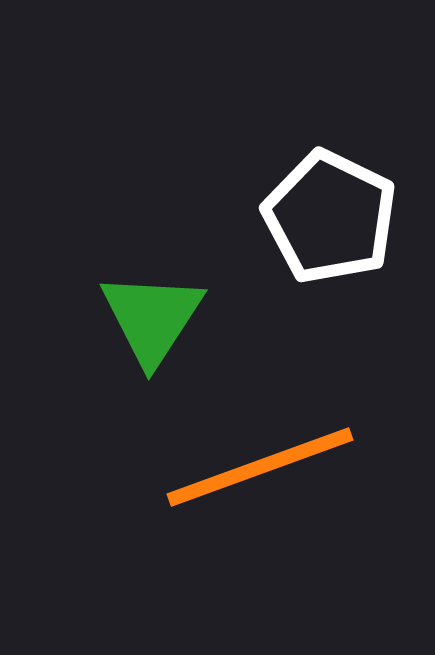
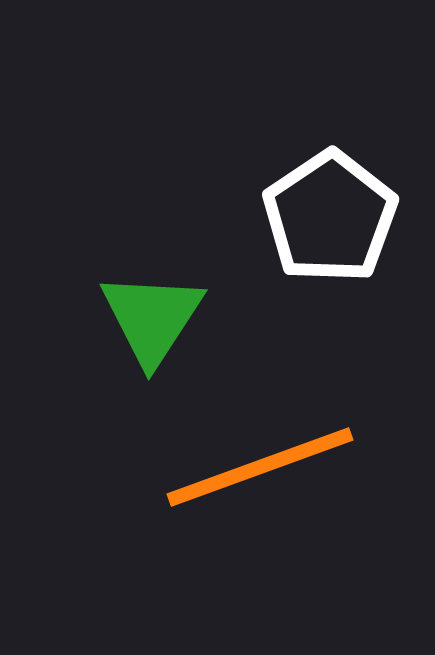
white pentagon: rotated 12 degrees clockwise
